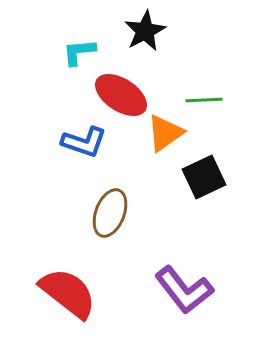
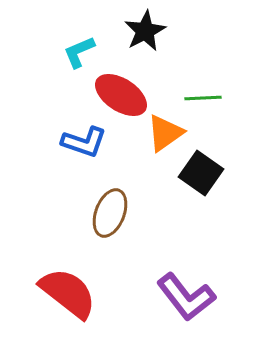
cyan L-shape: rotated 18 degrees counterclockwise
green line: moved 1 px left, 2 px up
black square: moved 3 px left, 4 px up; rotated 30 degrees counterclockwise
purple L-shape: moved 2 px right, 7 px down
